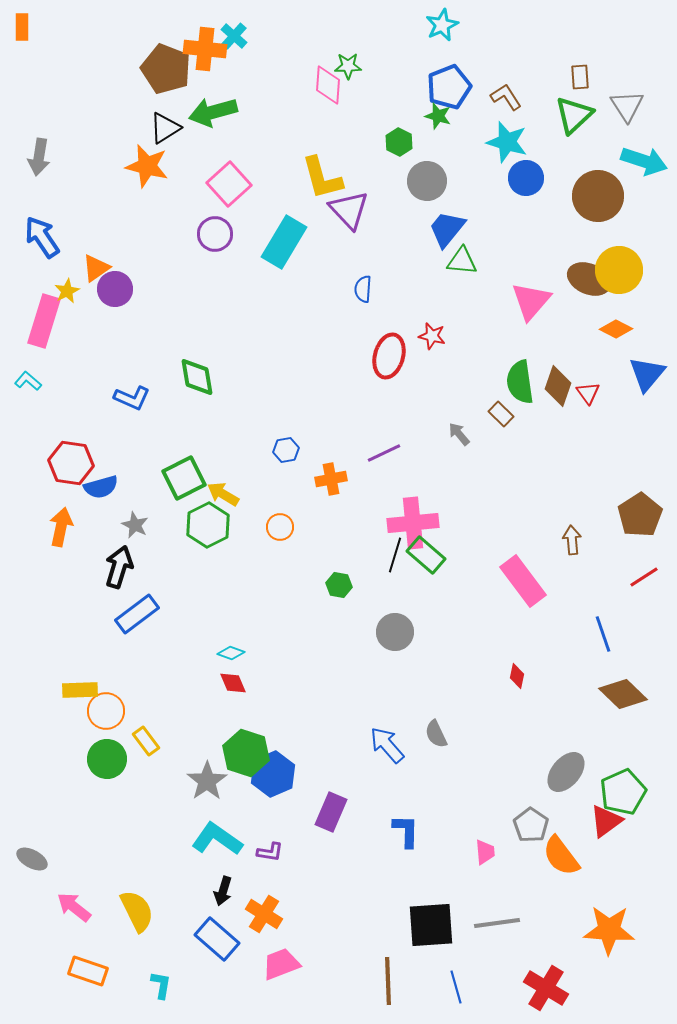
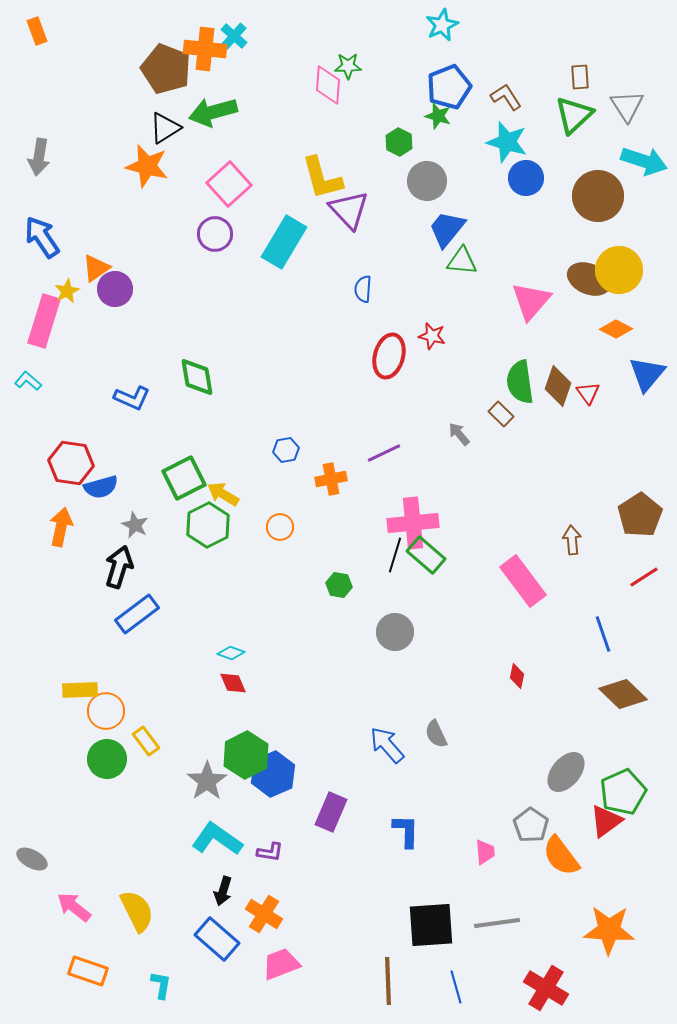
orange rectangle at (22, 27): moved 15 px right, 4 px down; rotated 20 degrees counterclockwise
green hexagon at (246, 753): moved 2 px down; rotated 15 degrees clockwise
